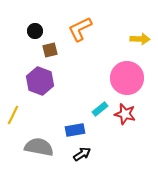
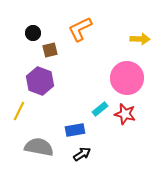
black circle: moved 2 px left, 2 px down
yellow line: moved 6 px right, 4 px up
